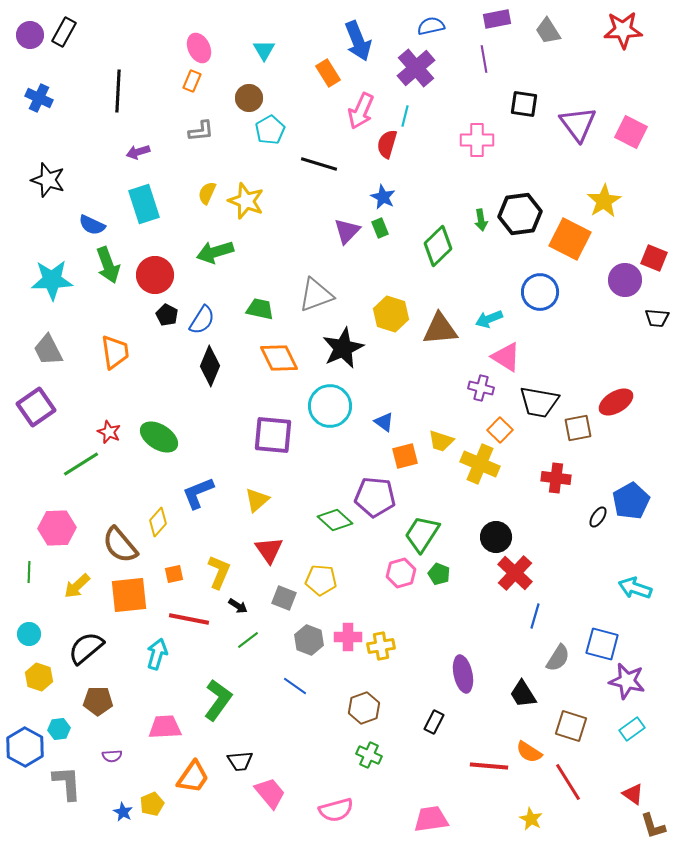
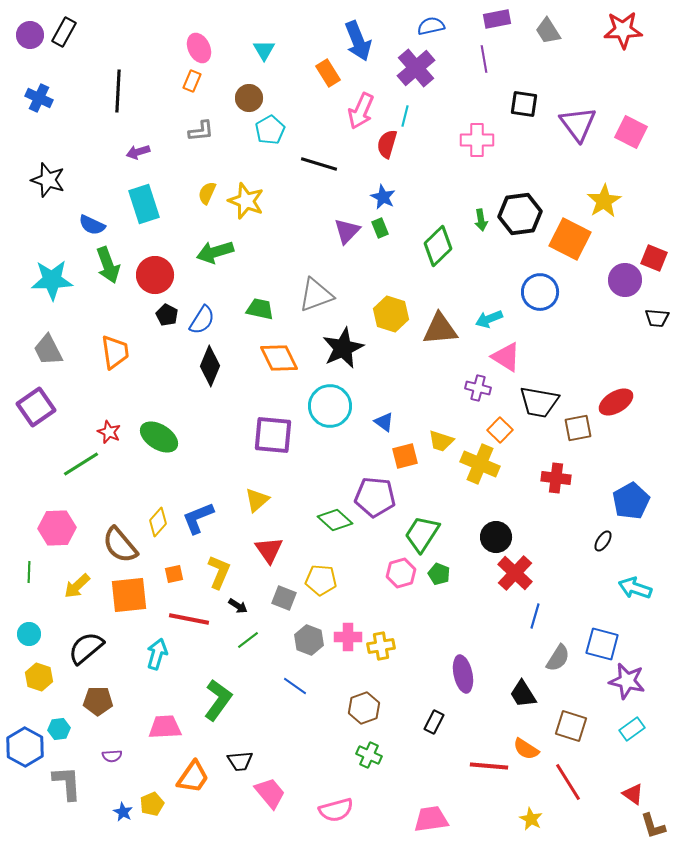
purple cross at (481, 388): moved 3 px left
blue L-shape at (198, 493): moved 25 px down
black ellipse at (598, 517): moved 5 px right, 24 px down
orange semicircle at (529, 752): moved 3 px left, 3 px up
